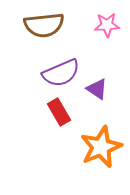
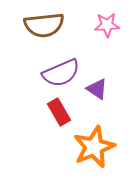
orange star: moved 7 px left
